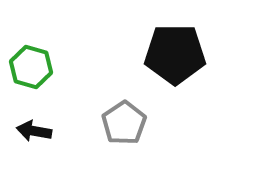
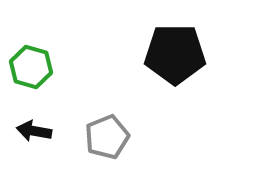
gray pentagon: moved 17 px left, 14 px down; rotated 12 degrees clockwise
